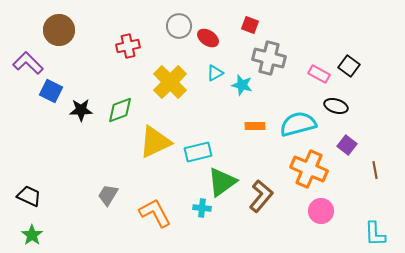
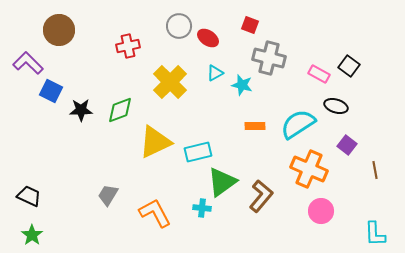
cyan semicircle: rotated 18 degrees counterclockwise
